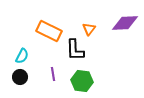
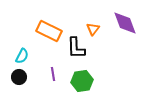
purple diamond: rotated 72 degrees clockwise
orange triangle: moved 4 px right
black L-shape: moved 1 px right, 2 px up
black circle: moved 1 px left
green hexagon: rotated 15 degrees counterclockwise
